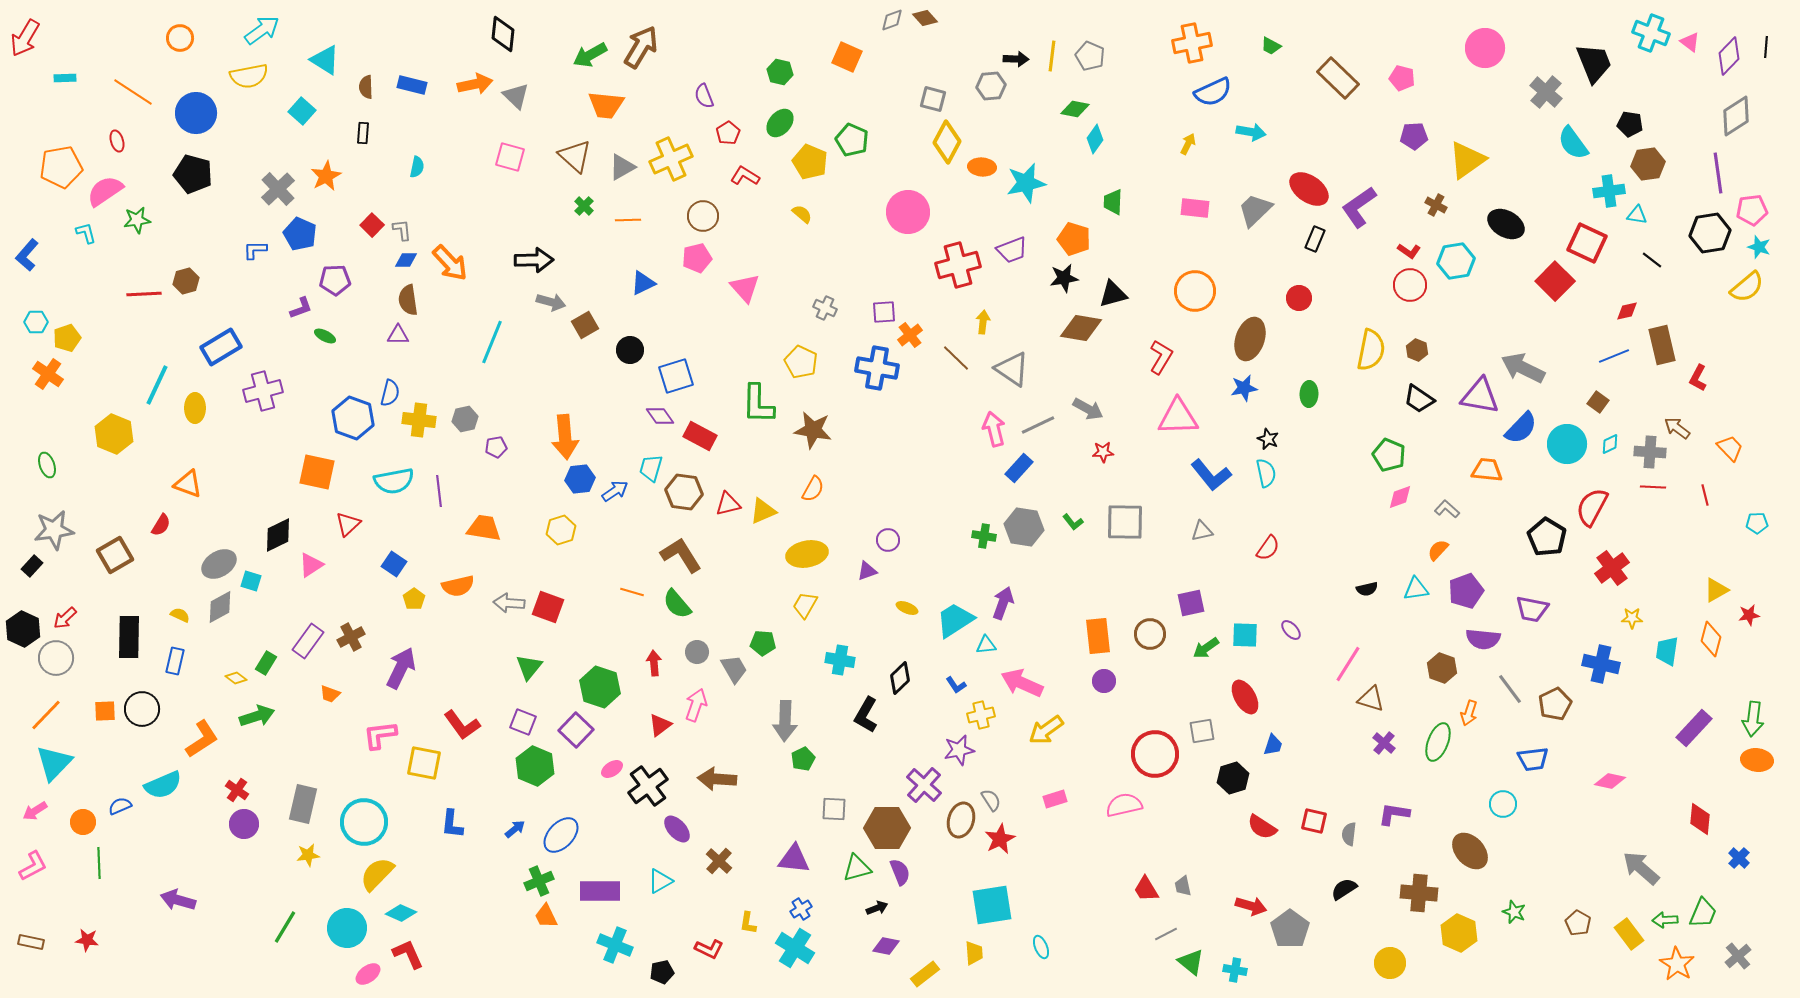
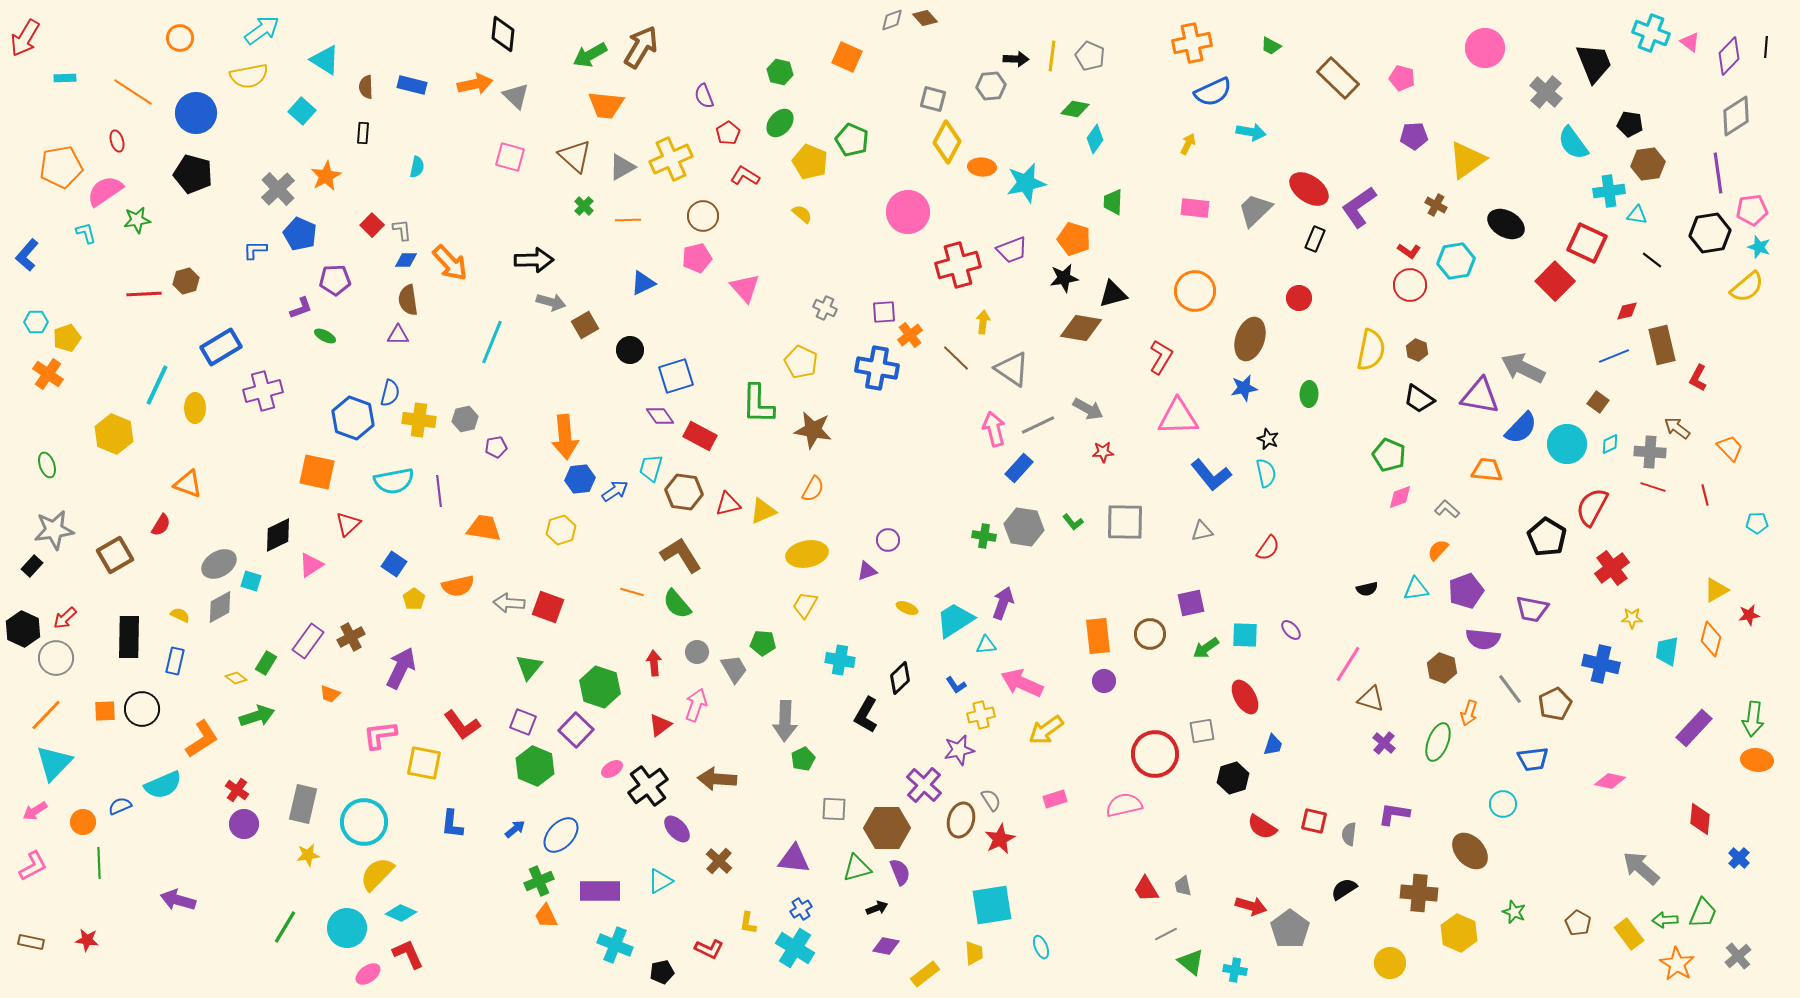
red line at (1653, 487): rotated 15 degrees clockwise
